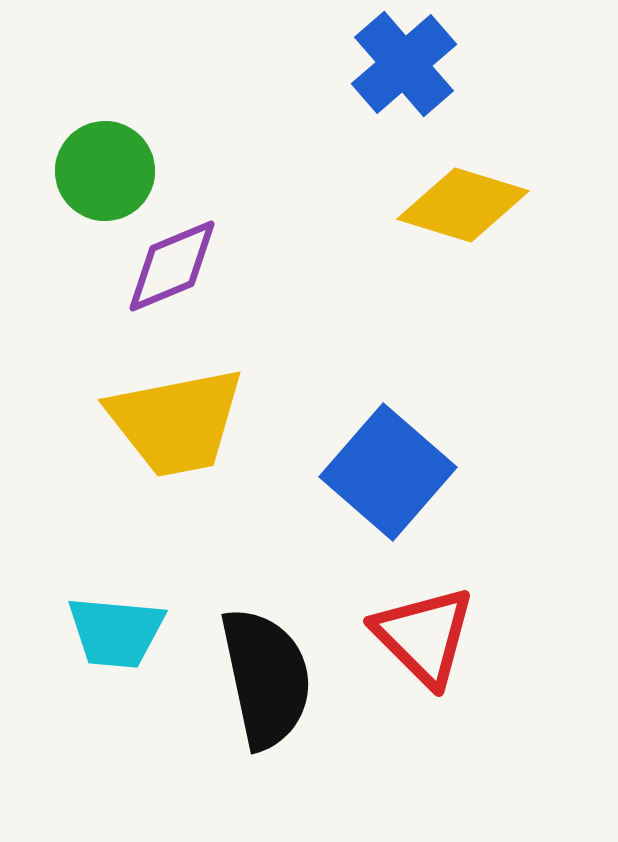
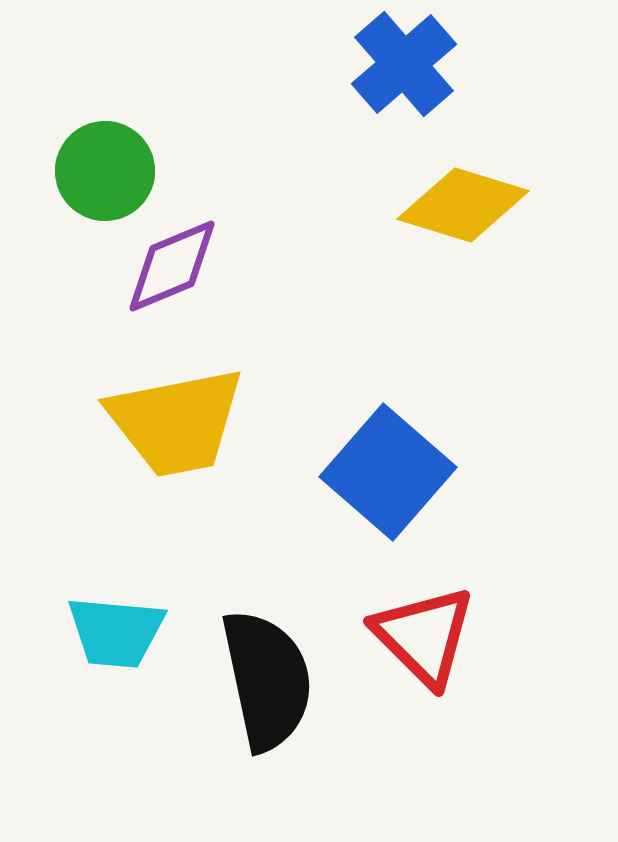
black semicircle: moved 1 px right, 2 px down
